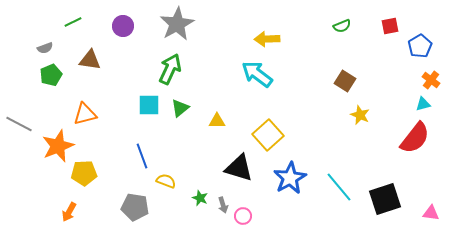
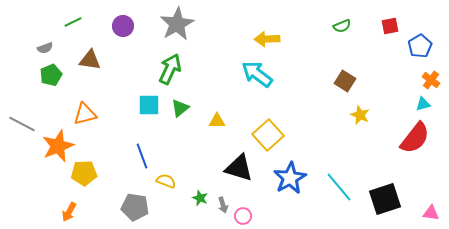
gray line: moved 3 px right
